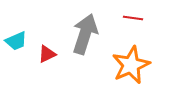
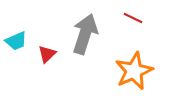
red line: rotated 18 degrees clockwise
red triangle: rotated 18 degrees counterclockwise
orange star: moved 3 px right, 6 px down
